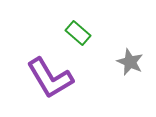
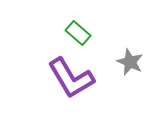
purple L-shape: moved 21 px right
